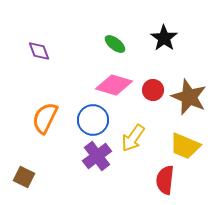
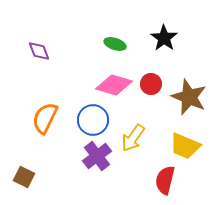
green ellipse: rotated 20 degrees counterclockwise
red circle: moved 2 px left, 6 px up
red semicircle: rotated 8 degrees clockwise
